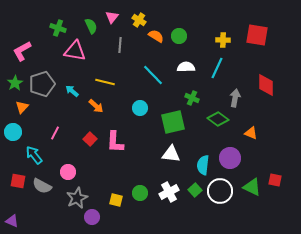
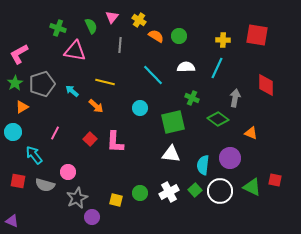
pink L-shape at (22, 51): moved 3 px left, 3 px down
orange triangle at (22, 107): rotated 16 degrees clockwise
gray semicircle at (42, 186): moved 3 px right, 1 px up; rotated 12 degrees counterclockwise
